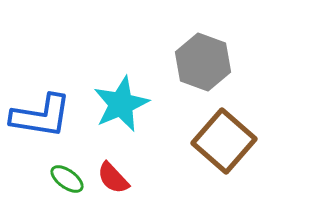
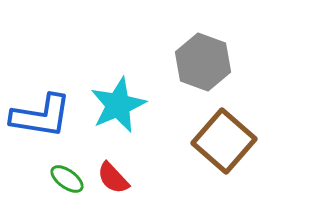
cyan star: moved 3 px left, 1 px down
